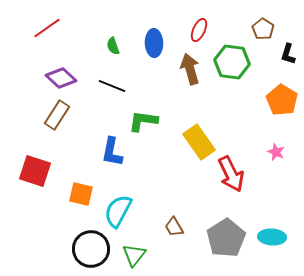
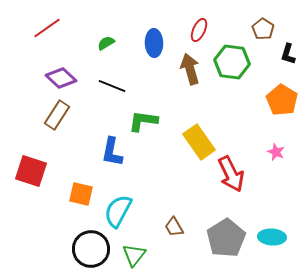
green semicircle: moved 7 px left, 3 px up; rotated 78 degrees clockwise
red square: moved 4 px left
